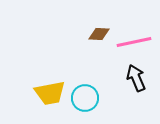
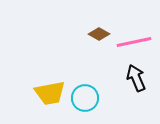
brown diamond: rotated 25 degrees clockwise
